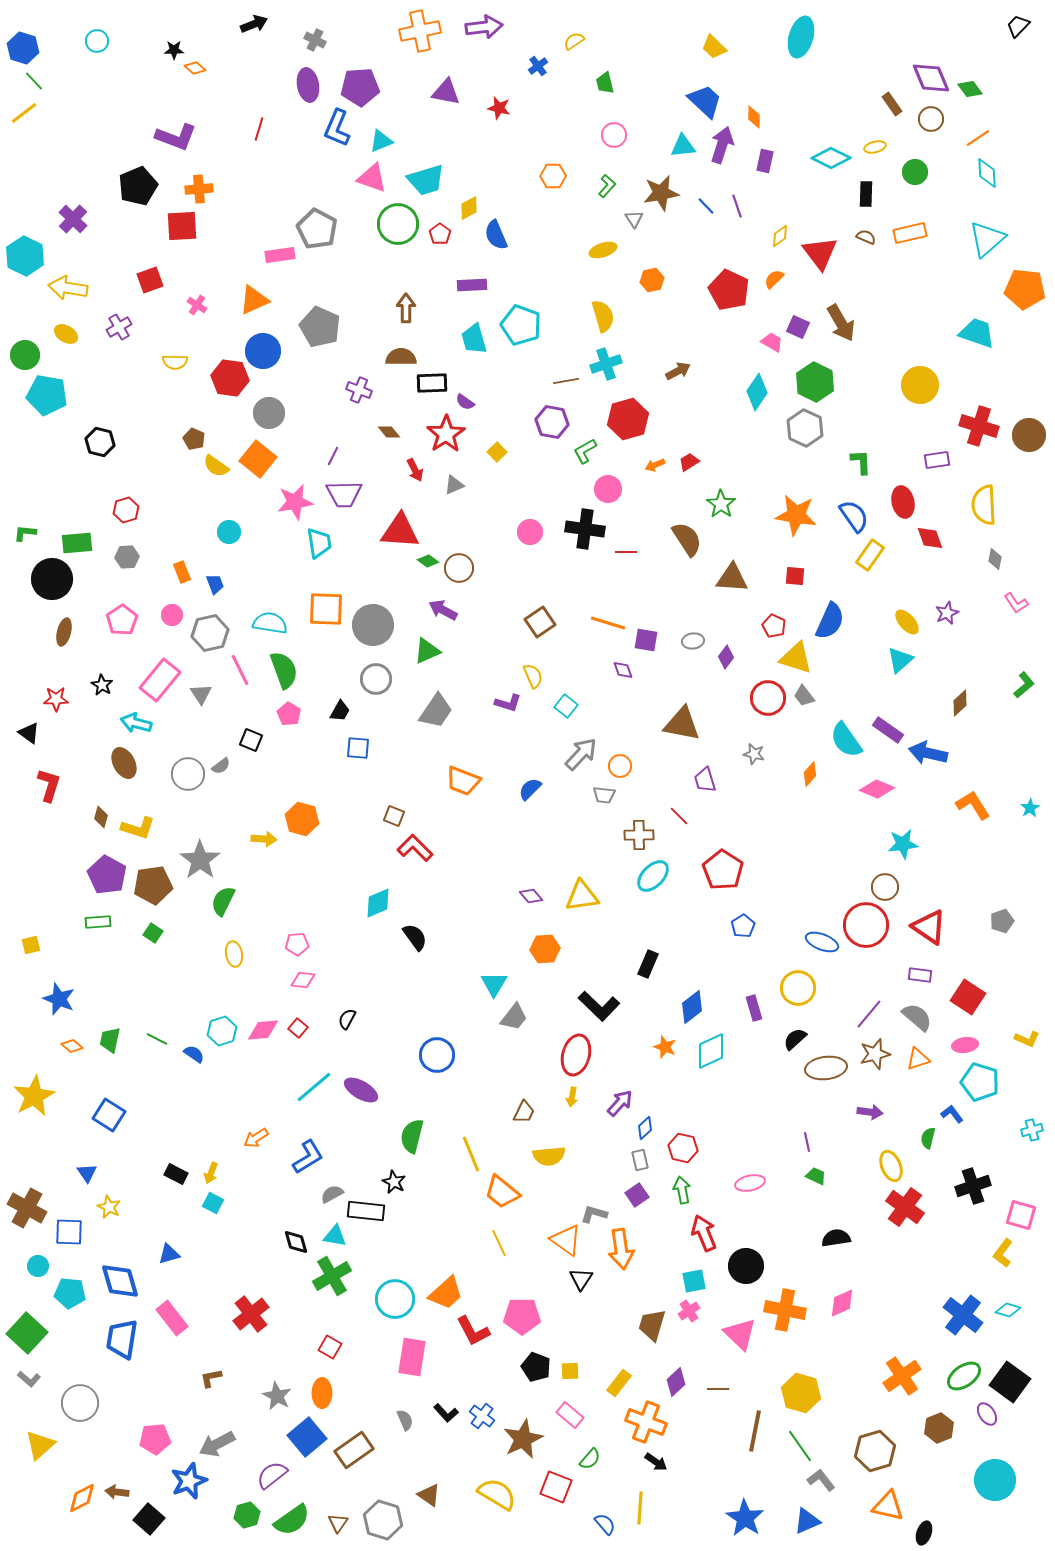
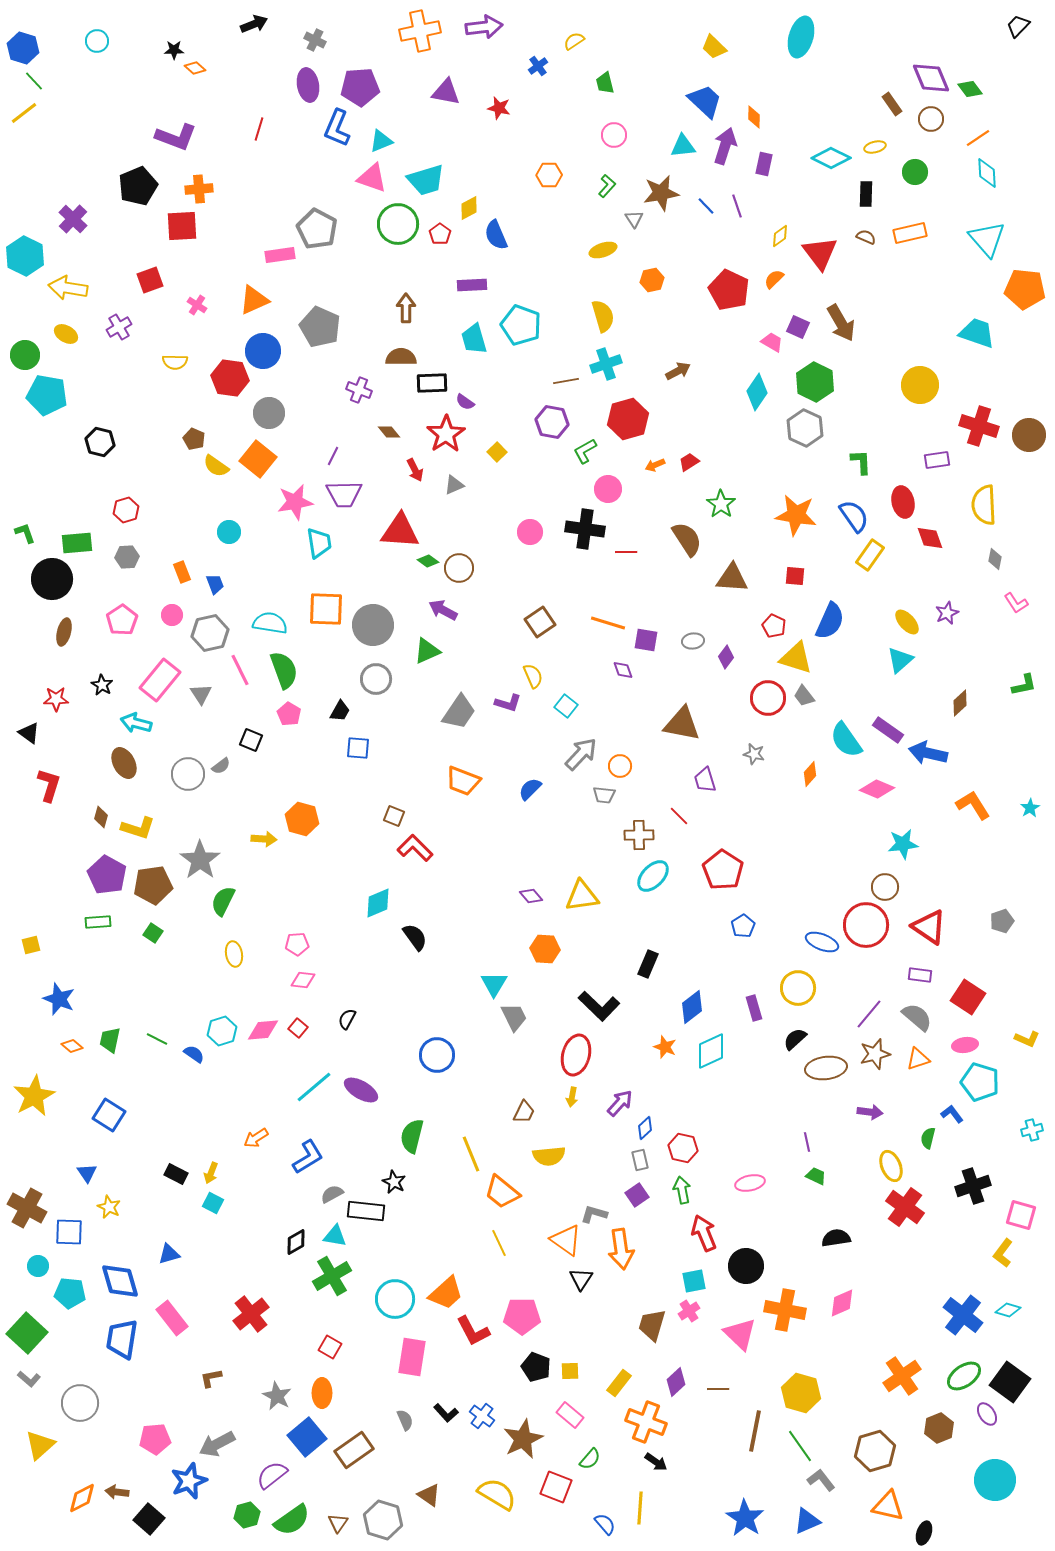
purple arrow at (722, 145): moved 3 px right, 1 px down
purple rectangle at (765, 161): moved 1 px left, 3 px down
orange hexagon at (553, 176): moved 4 px left, 1 px up
cyan triangle at (987, 239): rotated 30 degrees counterclockwise
green L-shape at (25, 533): rotated 65 degrees clockwise
green L-shape at (1024, 685): rotated 28 degrees clockwise
gray trapezoid at (436, 711): moved 23 px right, 1 px down
orange hexagon at (545, 949): rotated 8 degrees clockwise
gray trapezoid at (514, 1017): rotated 64 degrees counterclockwise
black diamond at (296, 1242): rotated 76 degrees clockwise
